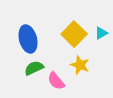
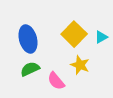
cyan triangle: moved 4 px down
green semicircle: moved 4 px left, 1 px down
